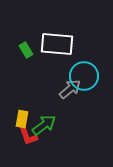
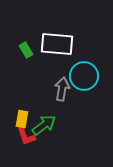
gray arrow: moved 8 px left; rotated 40 degrees counterclockwise
red L-shape: moved 2 px left
